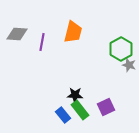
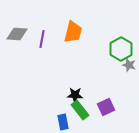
purple line: moved 3 px up
blue rectangle: moved 7 px down; rotated 28 degrees clockwise
